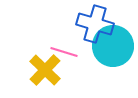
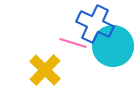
blue cross: rotated 9 degrees clockwise
pink line: moved 9 px right, 9 px up
